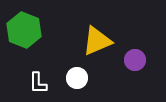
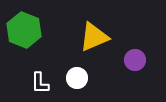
yellow triangle: moved 3 px left, 4 px up
white L-shape: moved 2 px right
